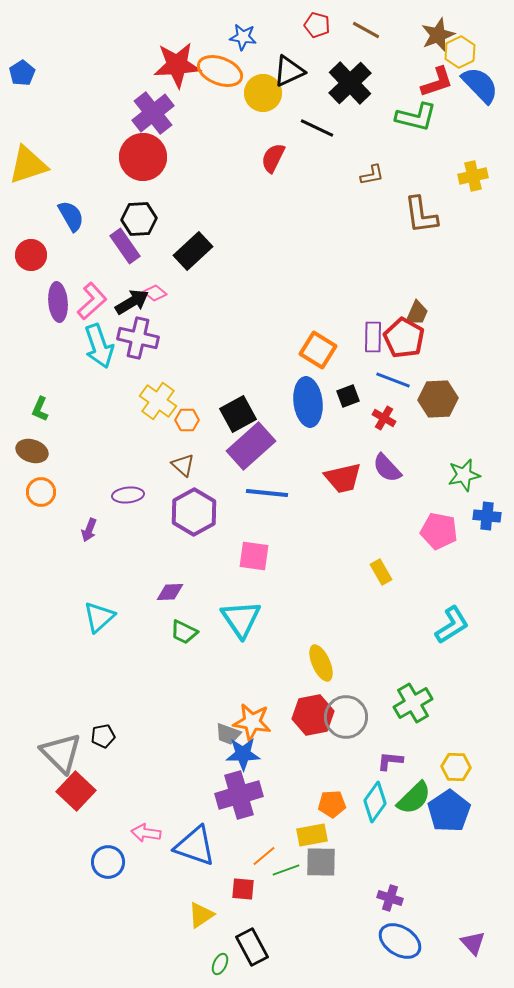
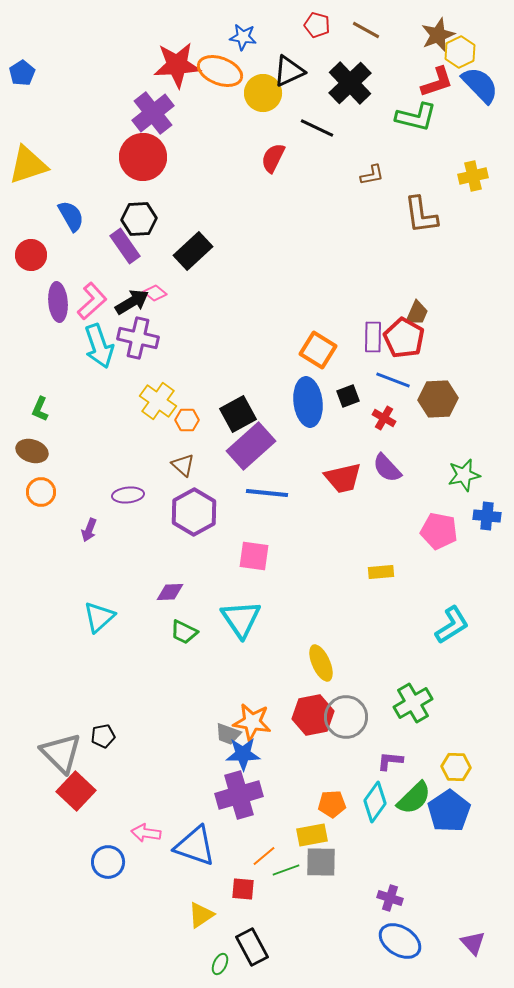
yellow rectangle at (381, 572): rotated 65 degrees counterclockwise
